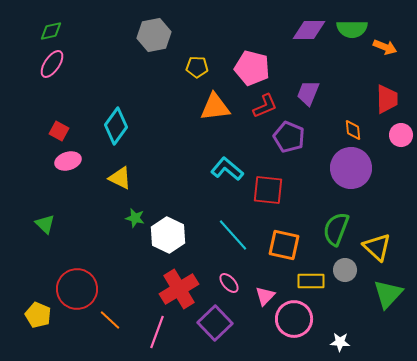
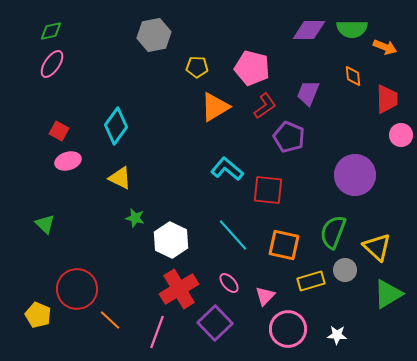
red L-shape at (265, 106): rotated 12 degrees counterclockwise
orange triangle at (215, 107): rotated 24 degrees counterclockwise
orange diamond at (353, 130): moved 54 px up
purple circle at (351, 168): moved 4 px right, 7 px down
green semicircle at (336, 229): moved 3 px left, 3 px down
white hexagon at (168, 235): moved 3 px right, 5 px down
yellow rectangle at (311, 281): rotated 16 degrees counterclockwise
green triangle at (388, 294): rotated 16 degrees clockwise
pink circle at (294, 319): moved 6 px left, 10 px down
white star at (340, 342): moved 3 px left, 7 px up
